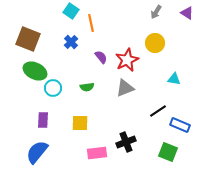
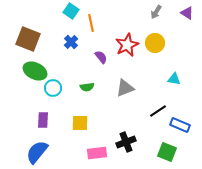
red star: moved 15 px up
green square: moved 1 px left
